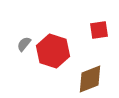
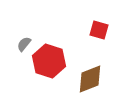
red square: rotated 24 degrees clockwise
red hexagon: moved 4 px left, 10 px down
